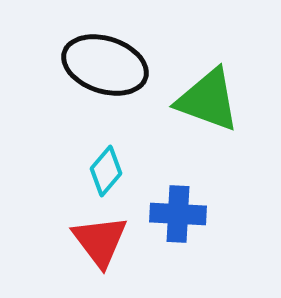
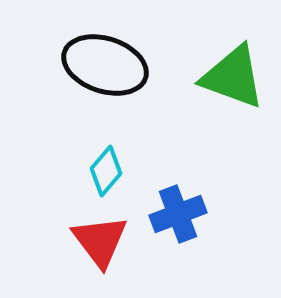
green triangle: moved 25 px right, 23 px up
blue cross: rotated 24 degrees counterclockwise
